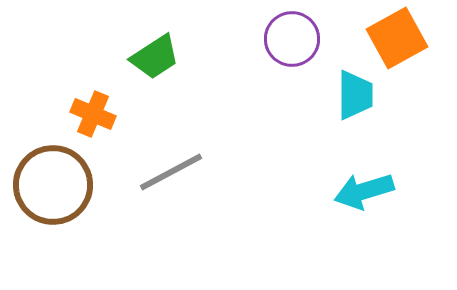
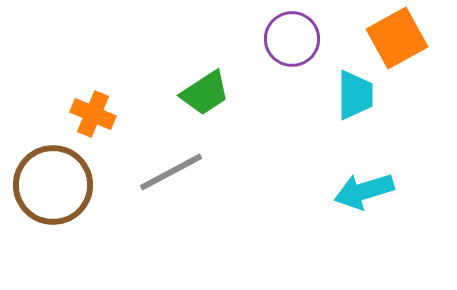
green trapezoid: moved 50 px right, 36 px down
